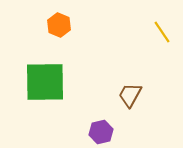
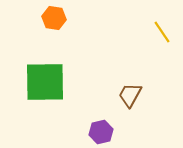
orange hexagon: moved 5 px left, 7 px up; rotated 15 degrees counterclockwise
